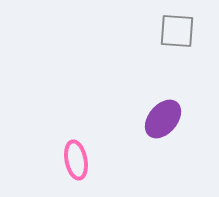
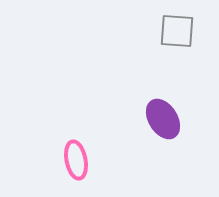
purple ellipse: rotated 72 degrees counterclockwise
